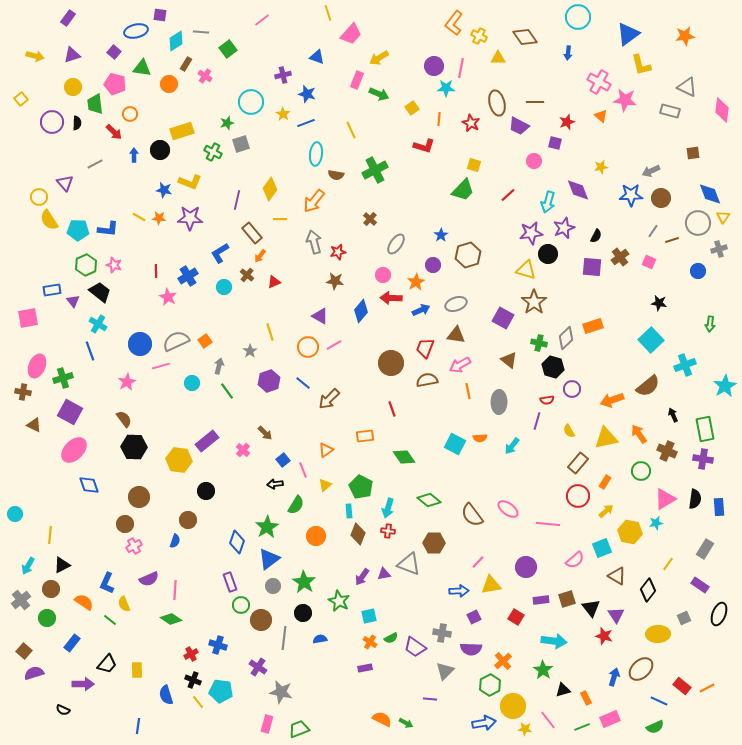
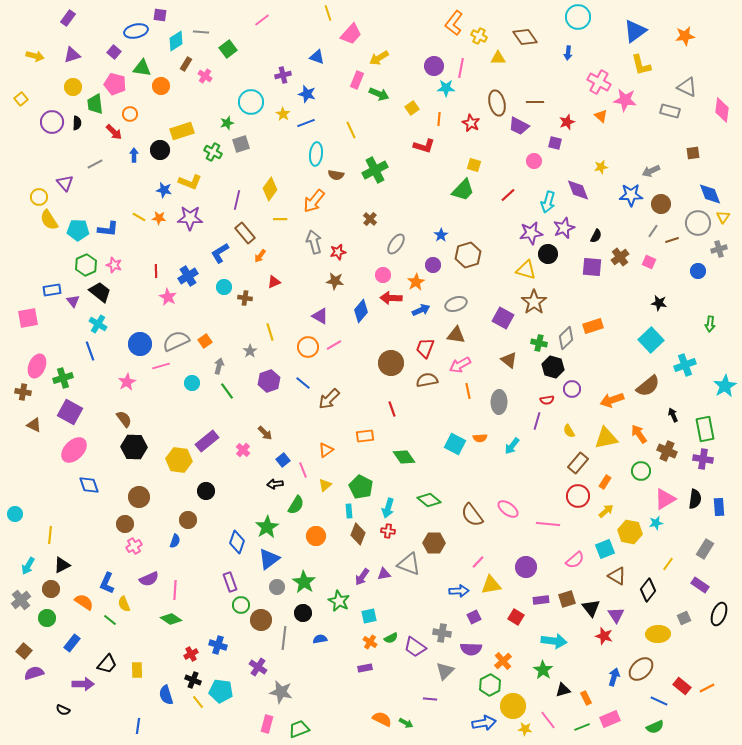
blue triangle at (628, 34): moved 7 px right, 3 px up
orange circle at (169, 84): moved 8 px left, 2 px down
brown circle at (661, 198): moved 6 px down
brown rectangle at (252, 233): moved 7 px left
brown cross at (247, 275): moved 2 px left, 23 px down; rotated 32 degrees counterclockwise
cyan square at (602, 548): moved 3 px right, 1 px down
gray circle at (273, 586): moved 4 px right, 1 px down
